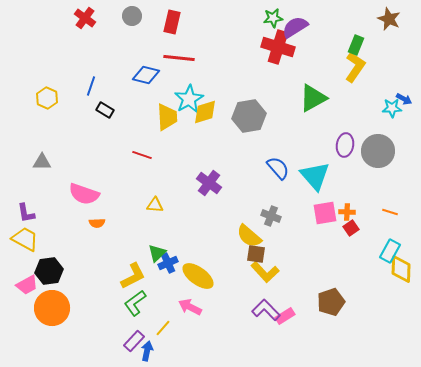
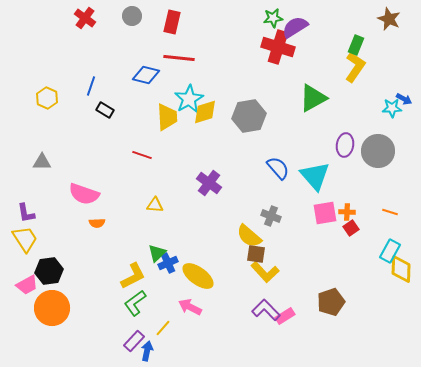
yellow trapezoid at (25, 239): rotated 28 degrees clockwise
